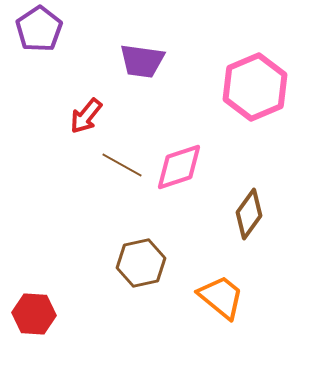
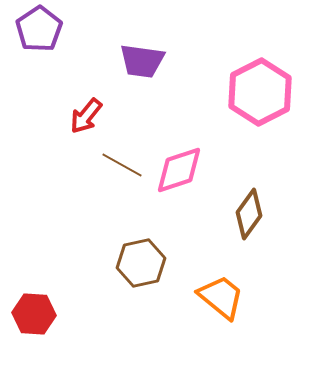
pink hexagon: moved 5 px right, 5 px down; rotated 4 degrees counterclockwise
pink diamond: moved 3 px down
